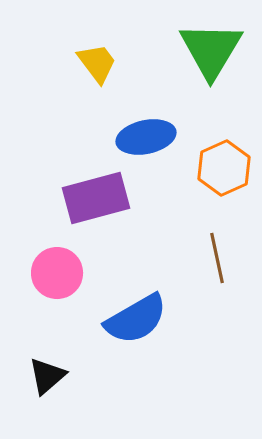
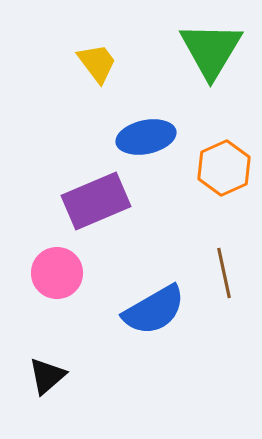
purple rectangle: moved 3 px down; rotated 8 degrees counterclockwise
brown line: moved 7 px right, 15 px down
blue semicircle: moved 18 px right, 9 px up
